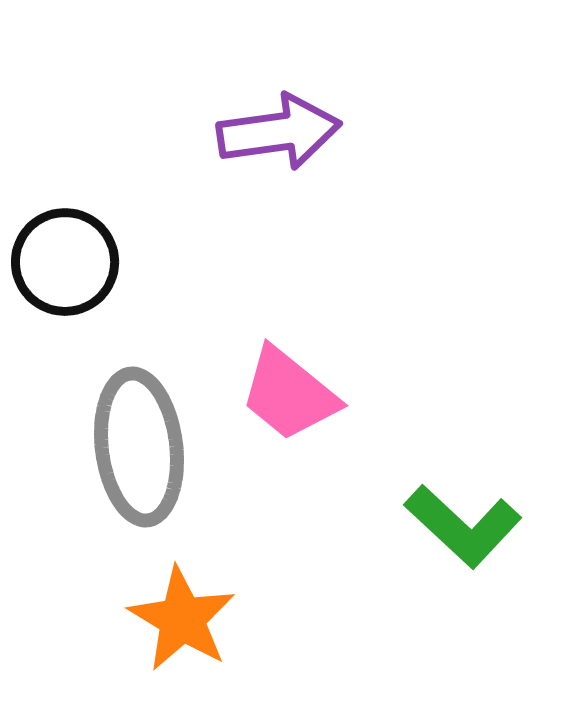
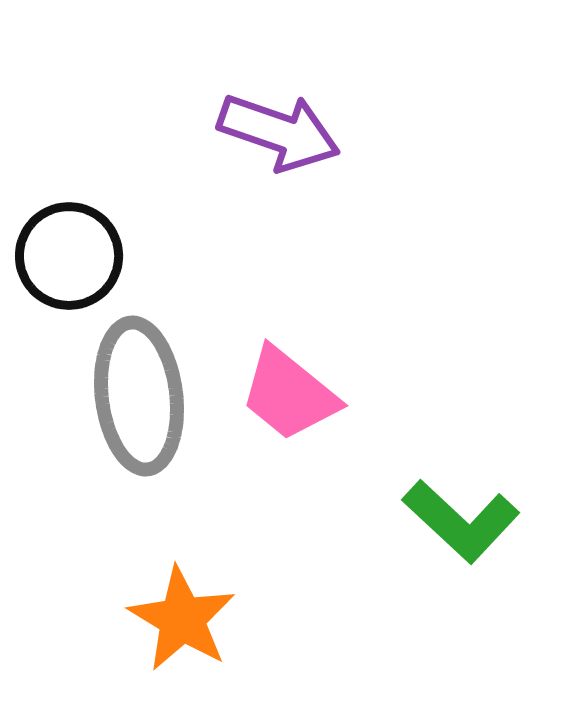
purple arrow: rotated 27 degrees clockwise
black circle: moved 4 px right, 6 px up
gray ellipse: moved 51 px up
green L-shape: moved 2 px left, 5 px up
